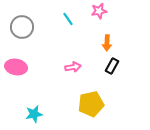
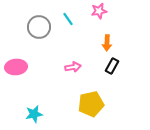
gray circle: moved 17 px right
pink ellipse: rotated 15 degrees counterclockwise
